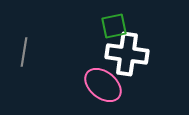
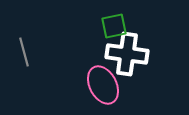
gray line: rotated 24 degrees counterclockwise
pink ellipse: rotated 24 degrees clockwise
